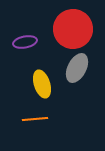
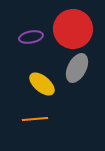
purple ellipse: moved 6 px right, 5 px up
yellow ellipse: rotated 32 degrees counterclockwise
